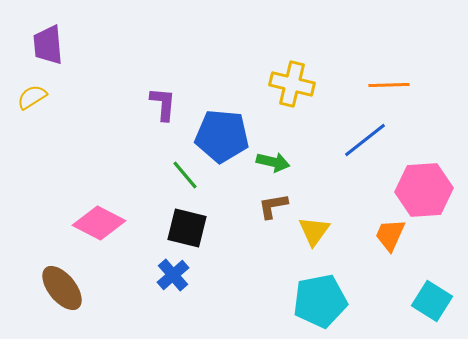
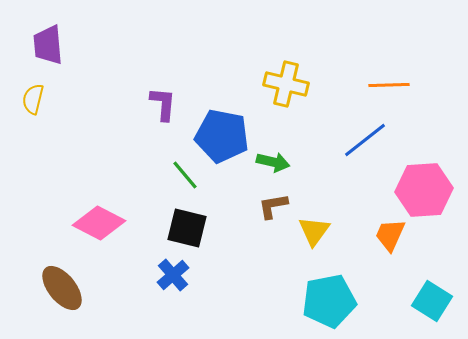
yellow cross: moved 6 px left
yellow semicircle: moved 1 px right, 2 px down; rotated 44 degrees counterclockwise
blue pentagon: rotated 6 degrees clockwise
cyan pentagon: moved 9 px right
